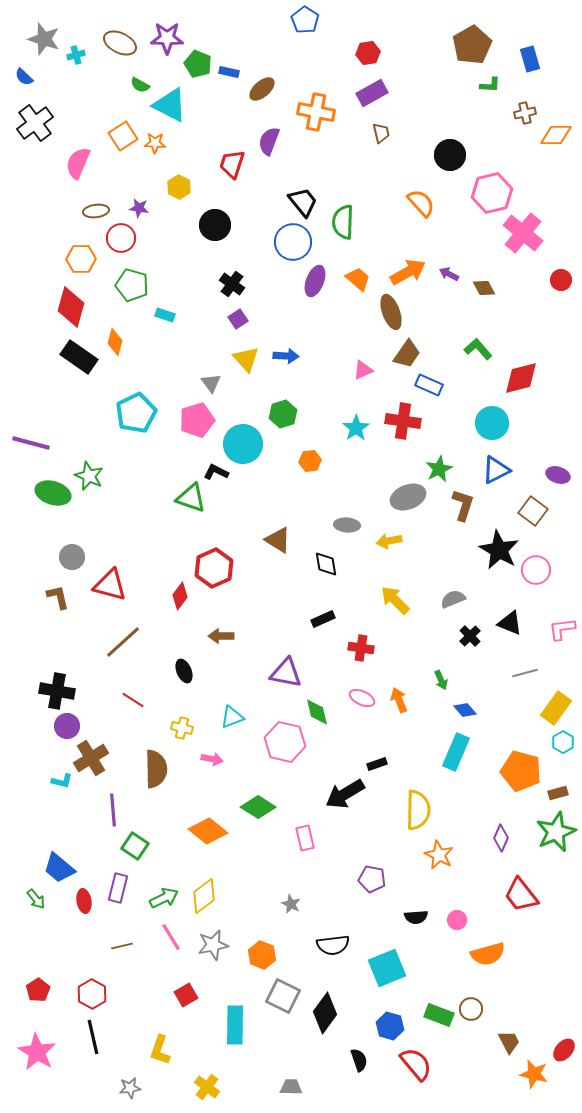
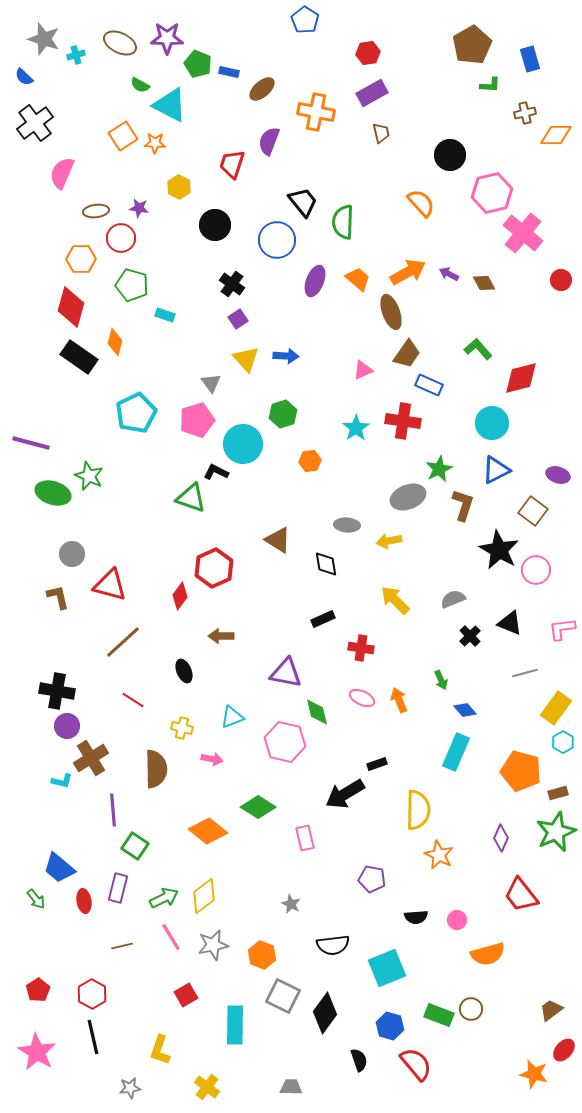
pink semicircle at (78, 163): moved 16 px left, 10 px down
blue circle at (293, 242): moved 16 px left, 2 px up
brown diamond at (484, 288): moved 5 px up
gray circle at (72, 557): moved 3 px up
brown trapezoid at (509, 1042): moved 42 px right, 32 px up; rotated 100 degrees counterclockwise
